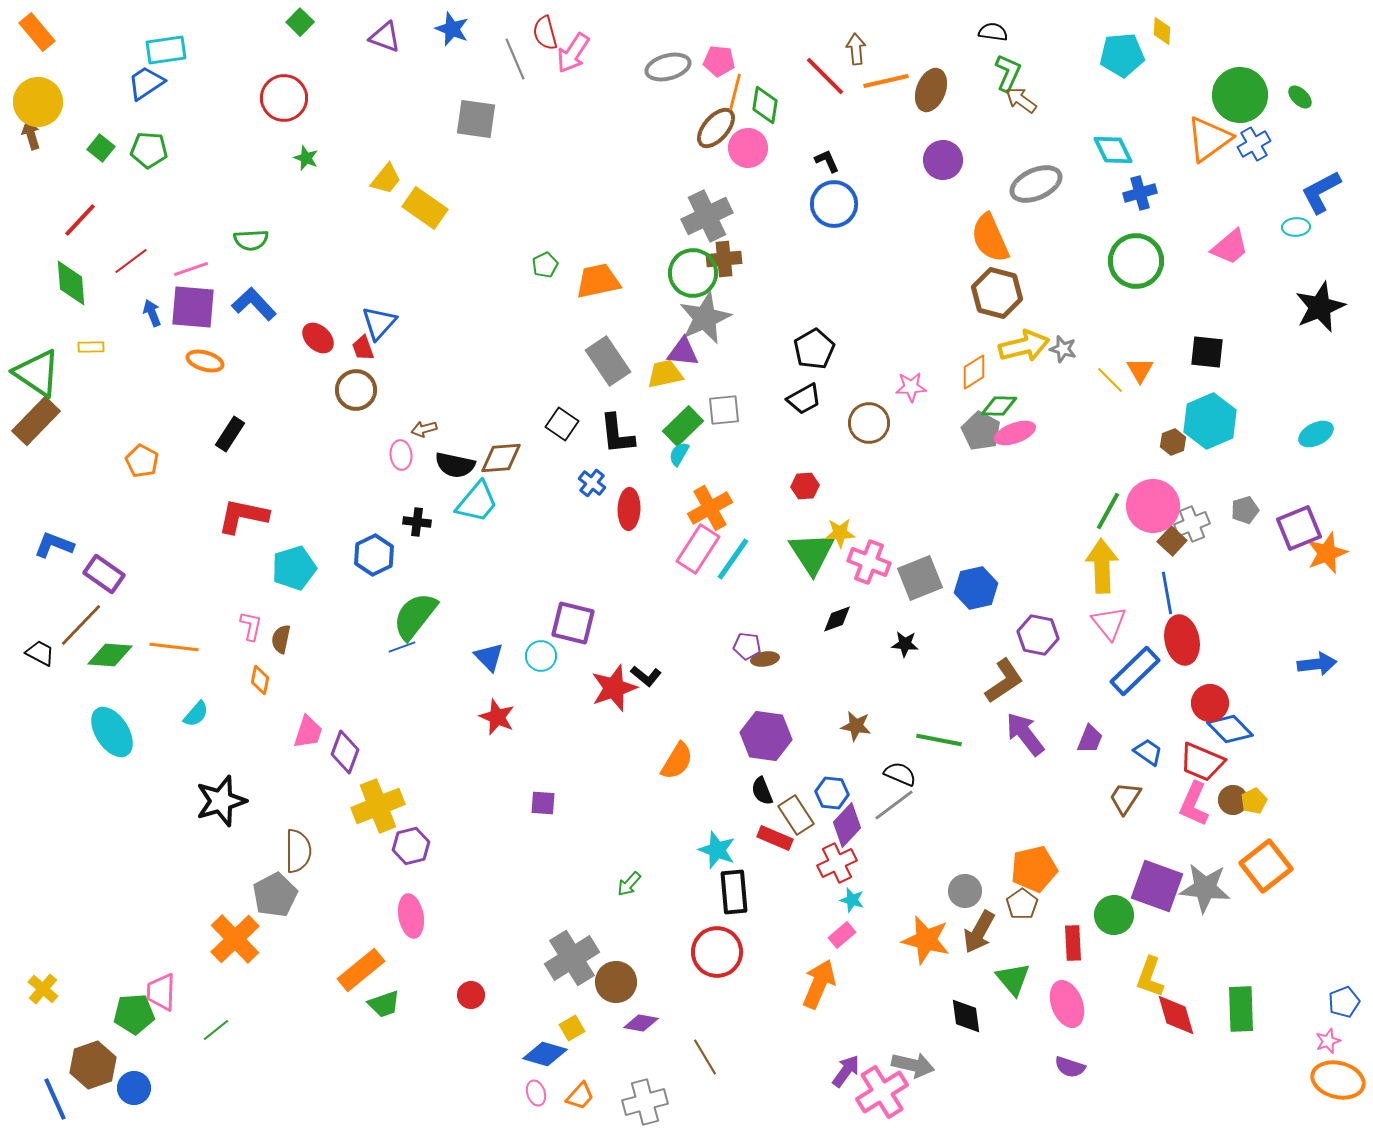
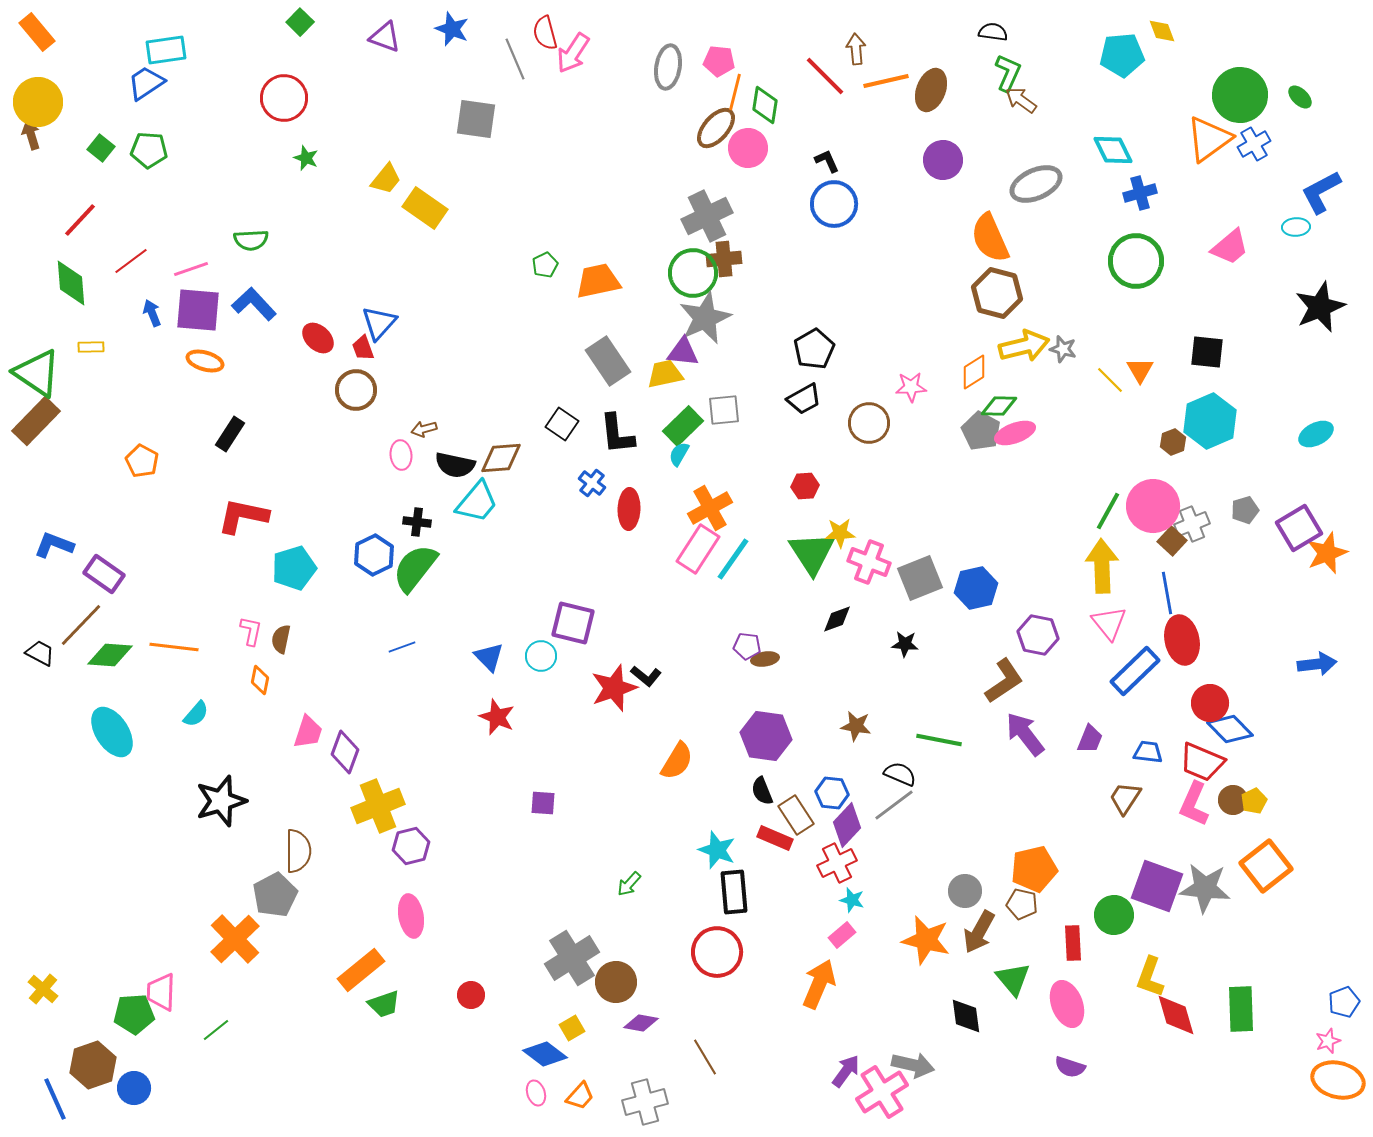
yellow diamond at (1162, 31): rotated 24 degrees counterclockwise
gray ellipse at (668, 67): rotated 66 degrees counterclockwise
purple square at (193, 307): moved 5 px right, 3 px down
purple square at (1299, 528): rotated 9 degrees counterclockwise
green semicircle at (415, 616): moved 48 px up
pink L-shape at (251, 626): moved 5 px down
blue trapezoid at (1148, 752): rotated 28 degrees counterclockwise
brown pentagon at (1022, 904): rotated 24 degrees counterclockwise
blue diamond at (545, 1054): rotated 21 degrees clockwise
